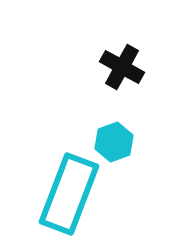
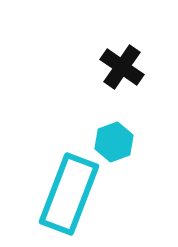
black cross: rotated 6 degrees clockwise
